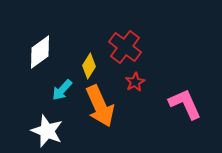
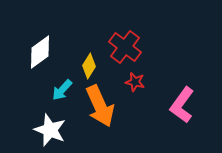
red star: rotated 30 degrees counterclockwise
pink L-shape: moved 3 px left, 1 px down; rotated 120 degrees counterclockwise
white star: moved 3 px right, 1 px up
